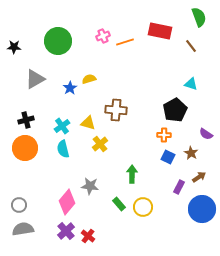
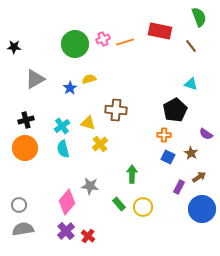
pink cross: moved 3 px down
green circle: moved 17 px right, 3 px down
